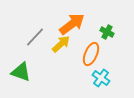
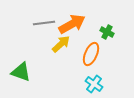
orange arrow: rotated 8 degrees clockwise
gray line: moved 9 px right, 14 px up; rotated 40 degrees clockwise
cyan cross: moved 7 px left, 6 px down
